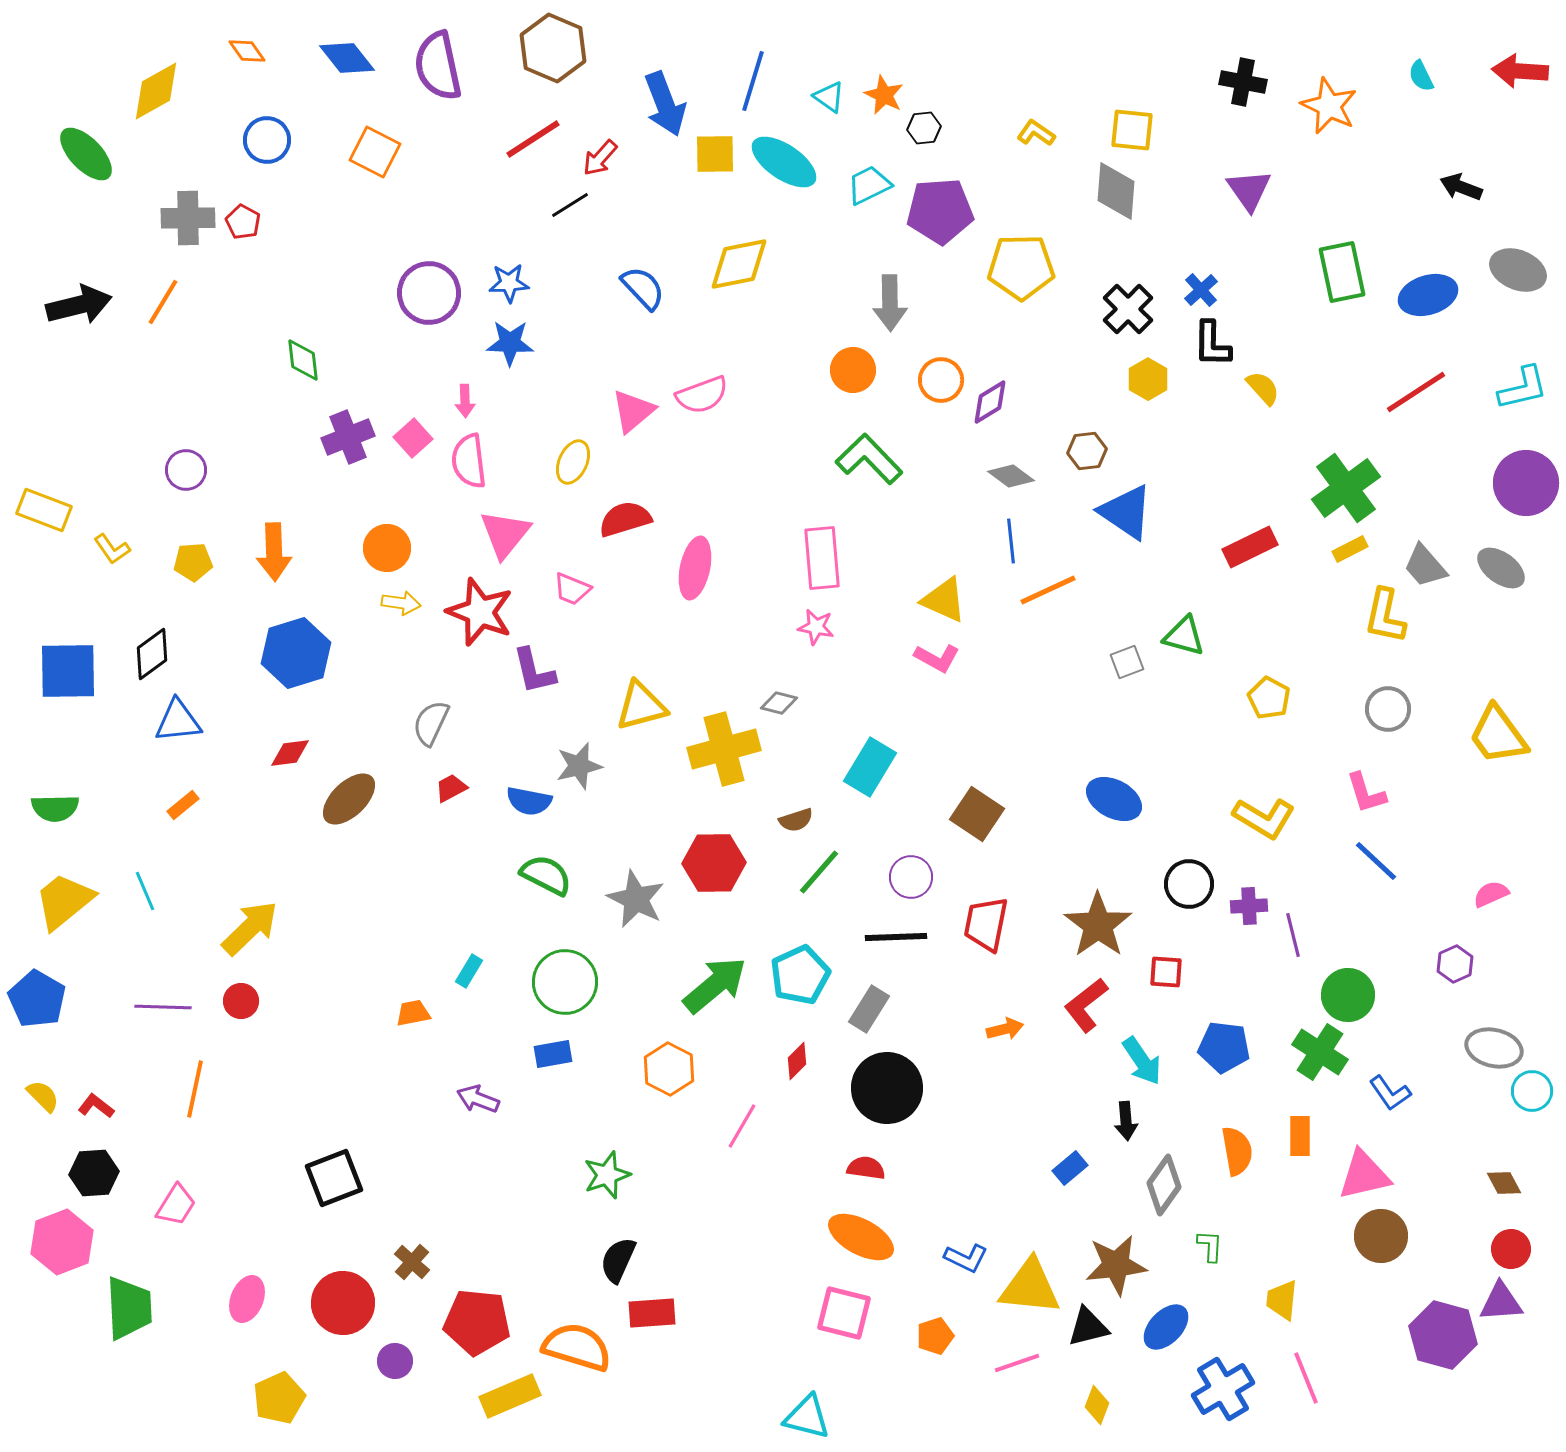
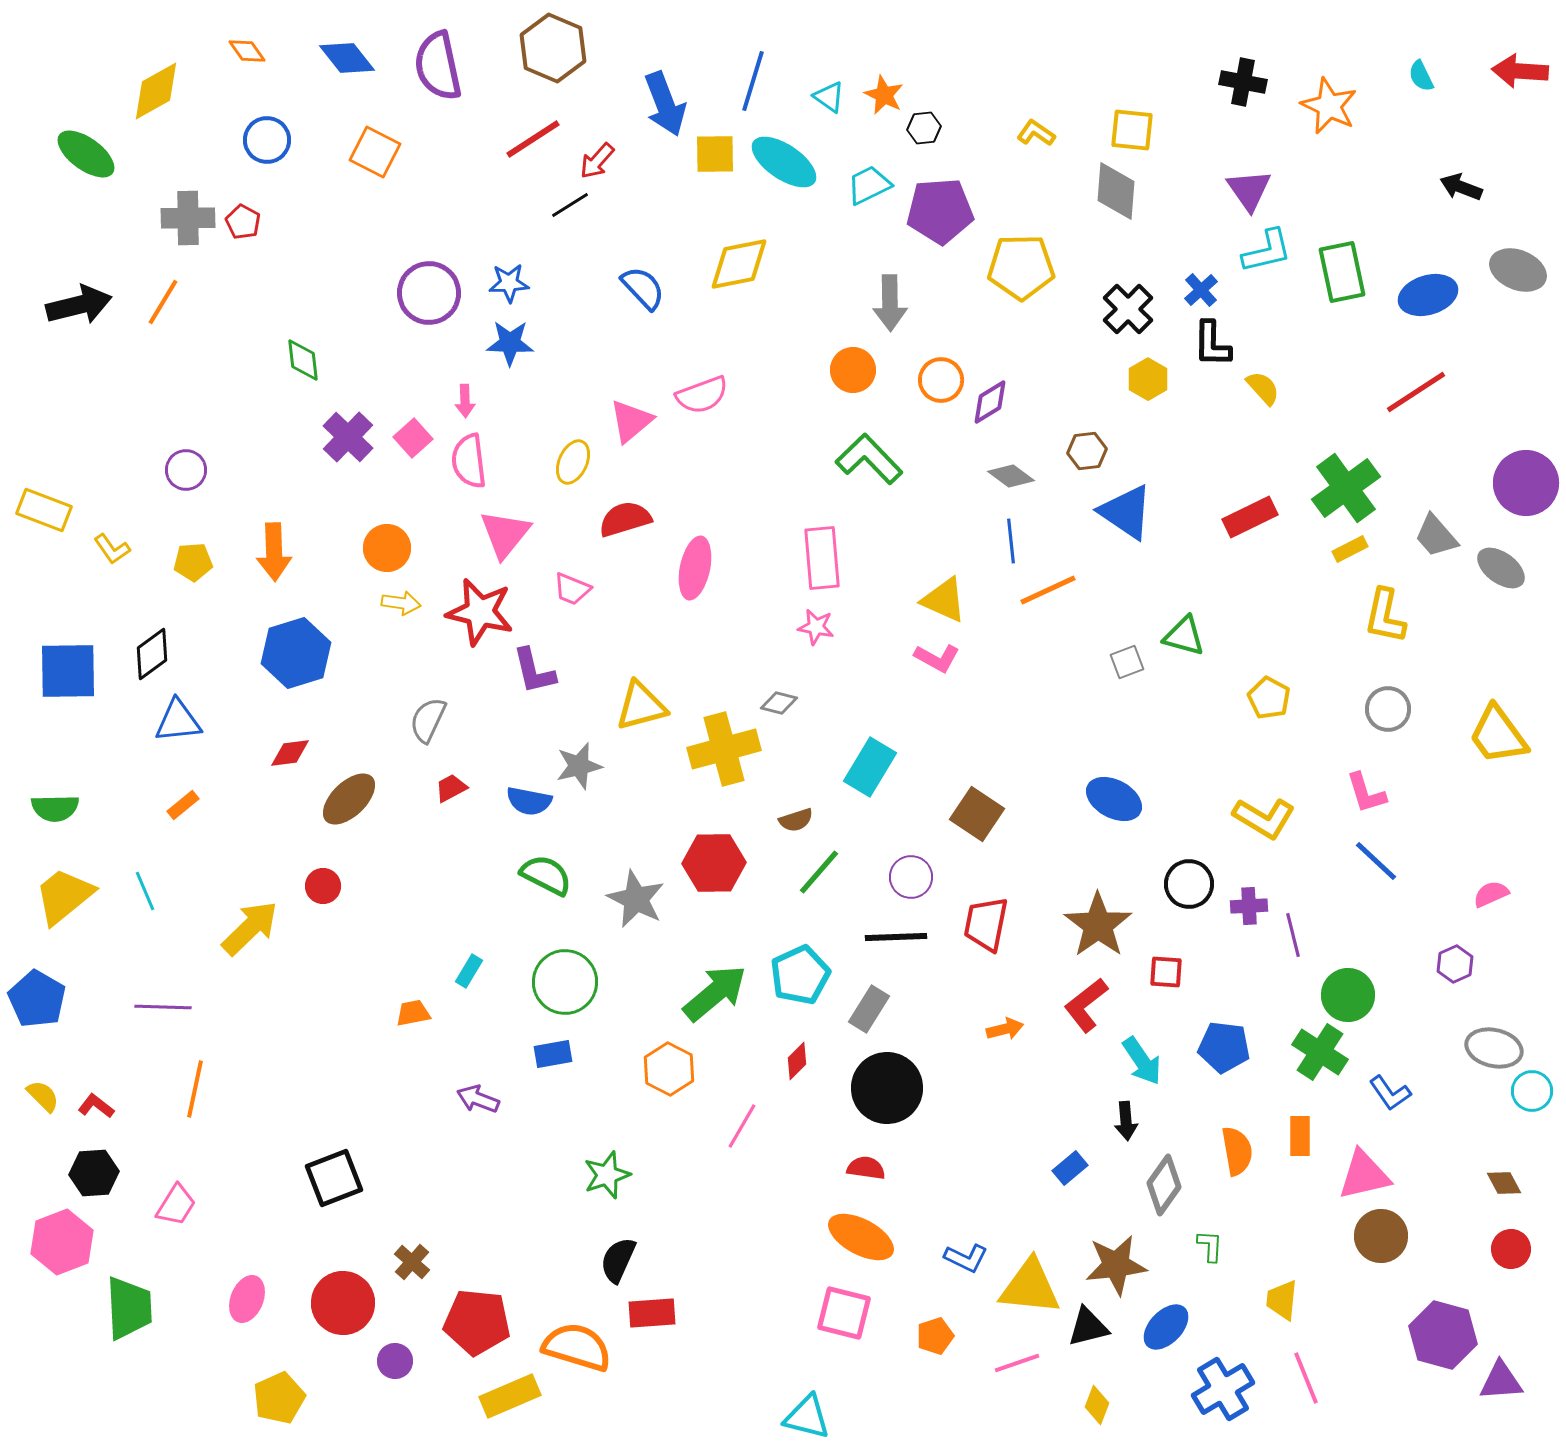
green ellipse at (86, 154): rotated 10 degrees counterclockwise
red arrow at (600, 158): moved 3 px left, 3 px down
cyan L-shape at (1523, 388): moved 256 px left, 137 px up
pink triangle at (633, 411): moved 2 px left, 10 px down
purple cross at (348, 437): rotated 24 degrees counterclockwise
red rectangle at (1250, 547): moved 30 px up
gray trapezoid at (1425, 566): moved 11 px right, 30 px up
red star at (480, 612): rotated 8 degrees counterclockwise
gray semicircle at (431, 723): moved 3 px left, 3 px up
yellow trapezoid at (64, 901): moved 5 px up
green arrow at (715, 985): moved 8 px down
red circle at (241, 1001): moved 82 px right, 115 px up
purple triangle at (1501, 1302): moved 79 px down
